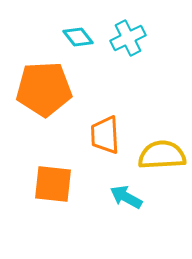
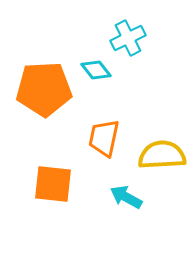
cyan diamond: moved 18 px right, 33 px down
orange trapezoid: moved 1 px left, 3 px down; rotated 15 degrees clockwise
